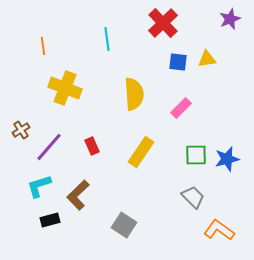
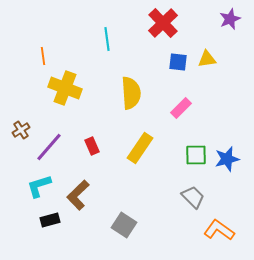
orange line: moved 10 px down
yellow semicircle: moved 3 px left, 1 px up
yellow rectangle: moved 1 px left, 4 px up
